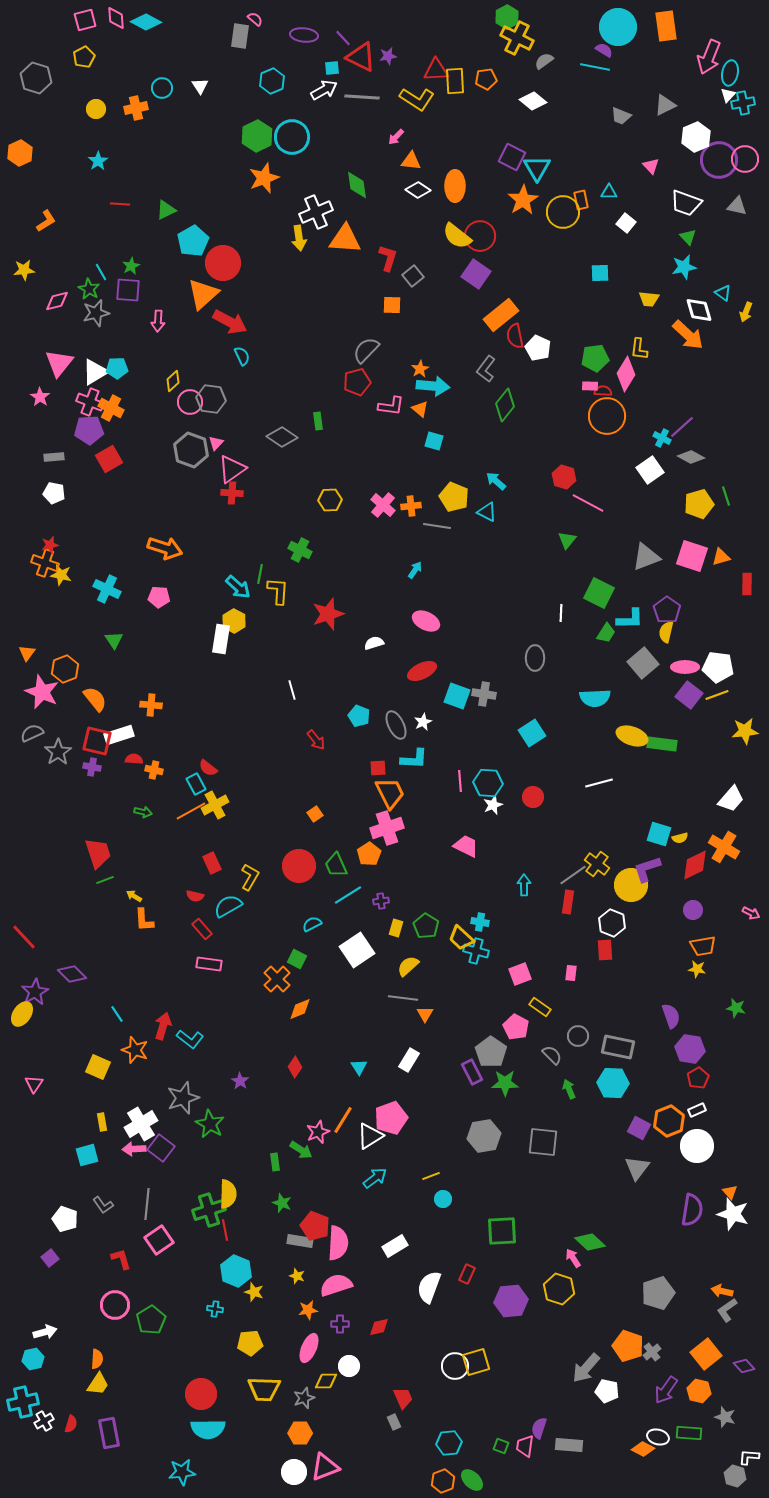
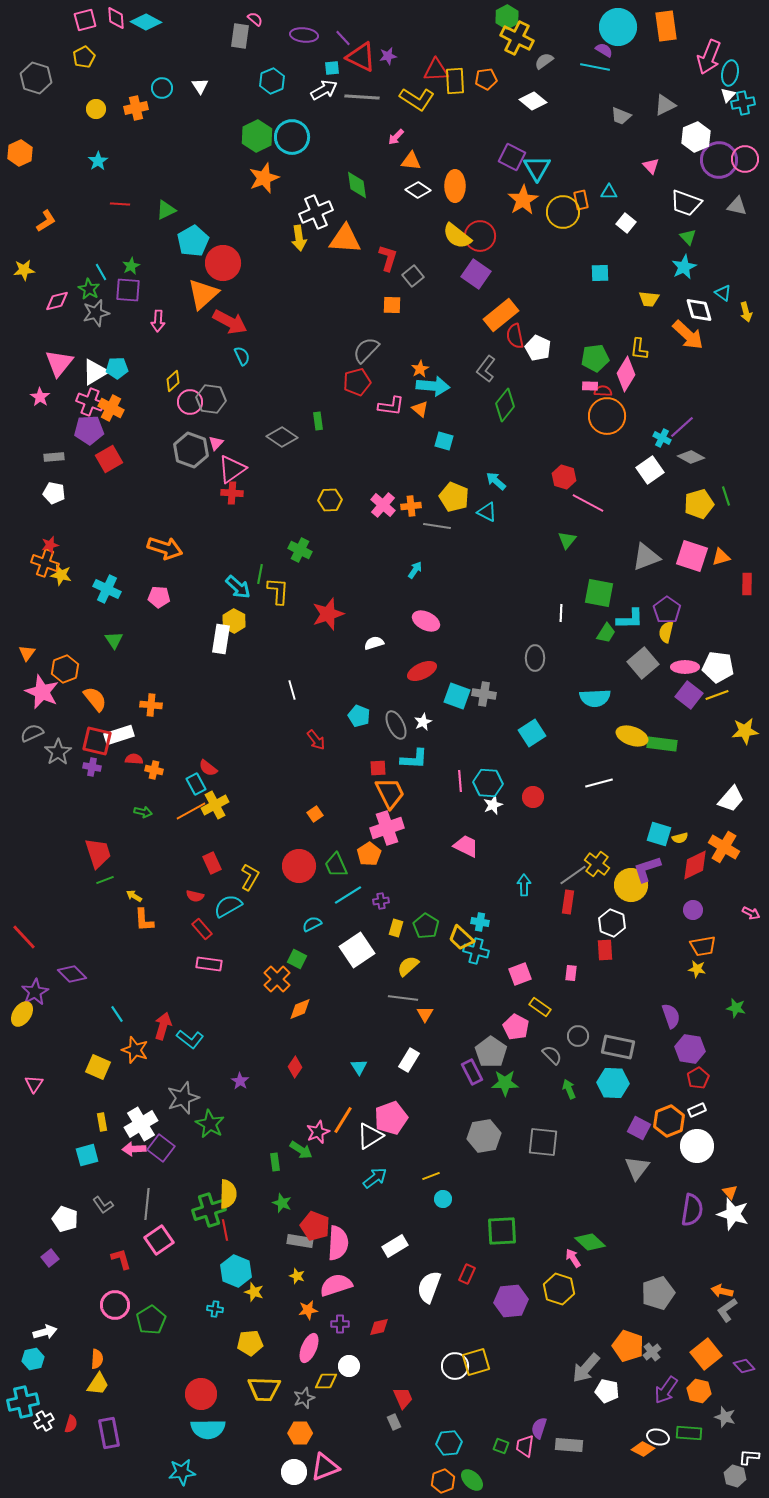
cyan star at (684, 267): rotated 15 degrees counterclockwise
yellow arrow at (746, 312): rotated 36 degrees counterclockwise
cyan square at (434, 441): moved 10 px right
green square at (599, 593): rotated 16 degrees counterclockwise
